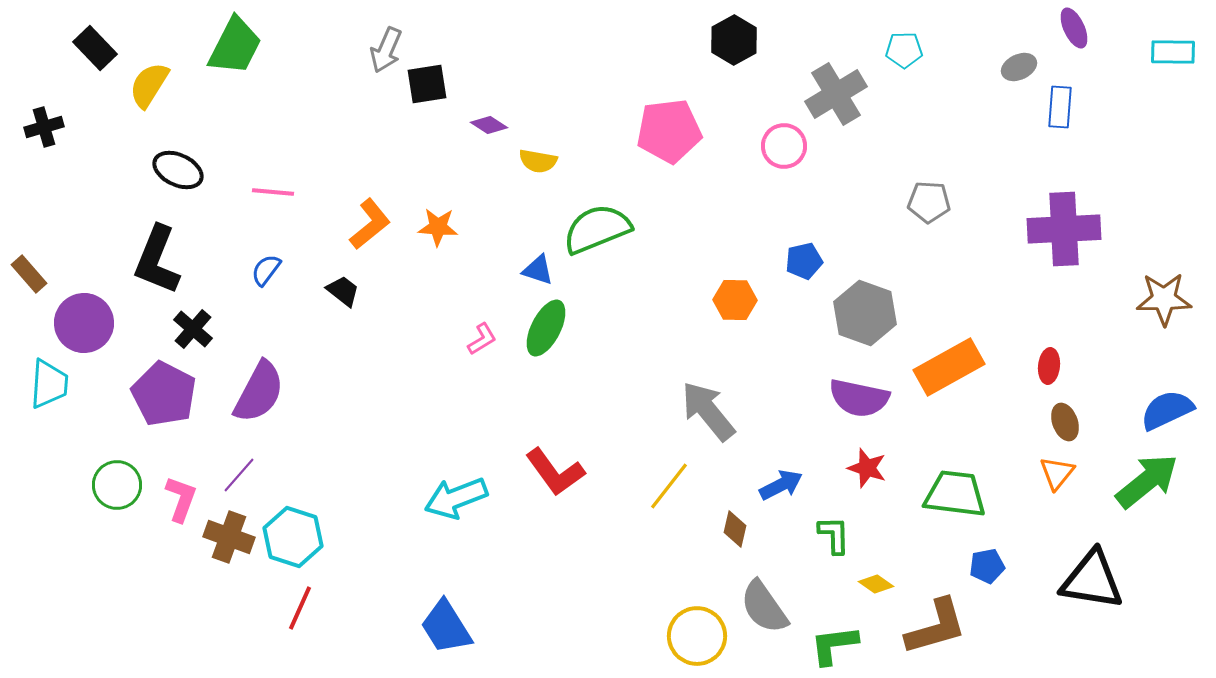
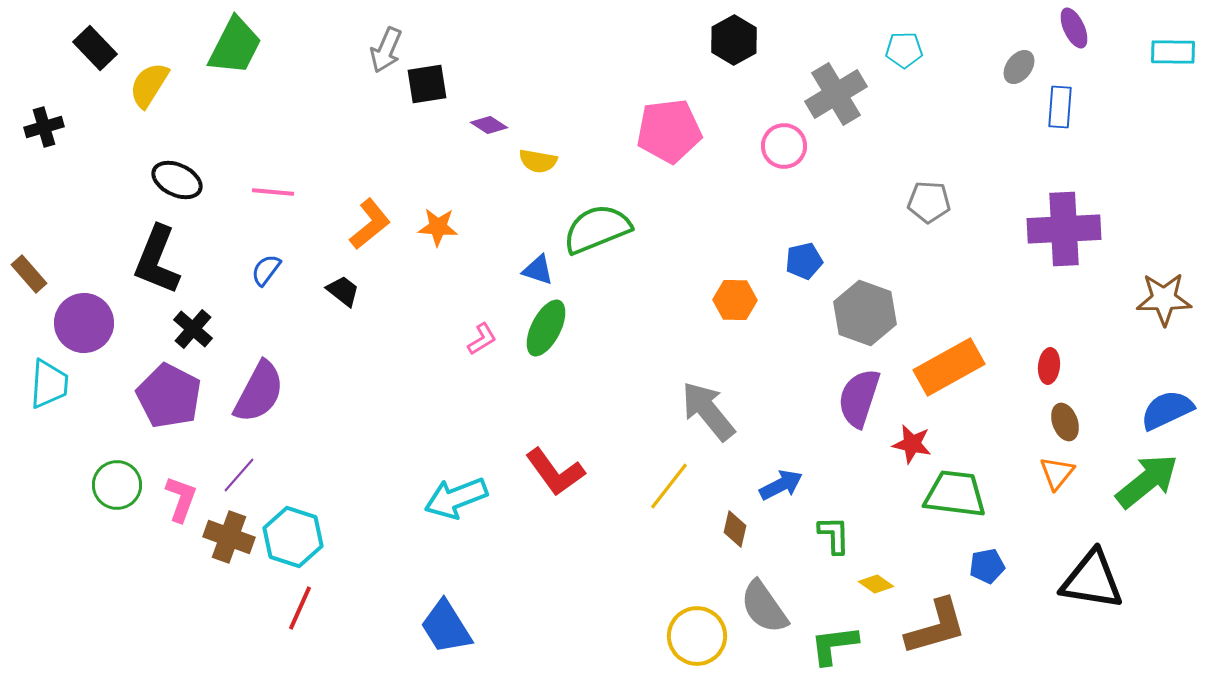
gray ellipse at (1019, 67): rotated 28 degrees counterclockwise
black ellipse at (178, 170): moved 1 px left, 10 px down
purple pentagon at (164, 394): moved 5 px right, 2 px down
purple semicircle at (859, 398): rotated 96 degrees clockwise
red star at (867, 468): moved 45 px right, 24 px up; rotated 6 degrees counterclockwise
